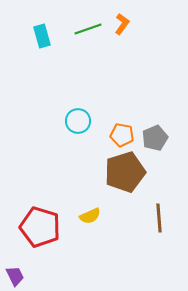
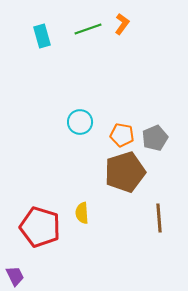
cyan circle: moved 2 px right, 1 px down
yellow semicircle: moved 8 px left, 3 px up; rotated 110 degrees clockwise
